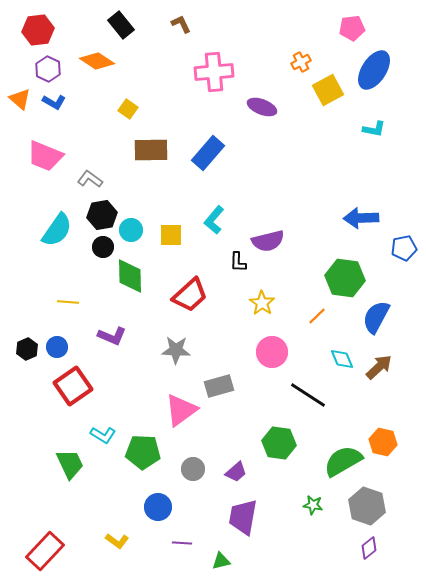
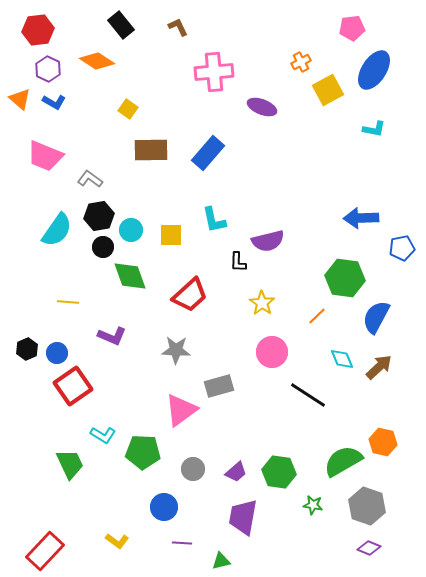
brown L-shape at (181, 24): moved 3 px left, 3 px down
black hexagon at (102, 215): moved 3 px left, 1 px down
cyan L-shape at (214, 220): rotated 52 degrees counterclockwise
blue pentagon at (404, 248): moved 2 px left
green diamond at (130, 276): rotated 18 degrees counterclockwise
blue circle at (57, 347): moved 6 px down
green hexagon at (279, 443): moved 29 px down
blue circle at (158, 507): moved 6 px right
purple diamond at (369, 548): rotated 60 degrees clockwise
